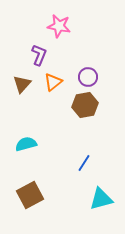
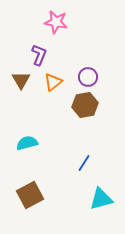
pink star: moved 3 px left, 4 px up
brown triangle: moved 1 px left, 4 px up; rotated 12 degrees counterclockwise
cyan semicircle: moved 1 px right, 1 px up
